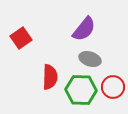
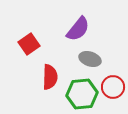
purple semicircle: moved 6 px left
red square: moved 8 px right, 6 px down
green hexagon: moved 1 px right, 4 px down; rotated 8 degrees counterclockwise
